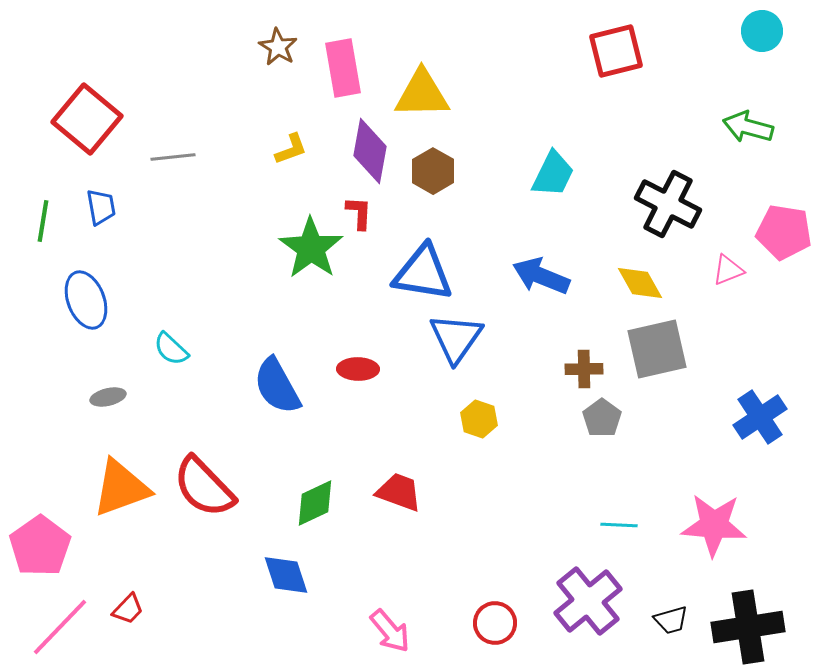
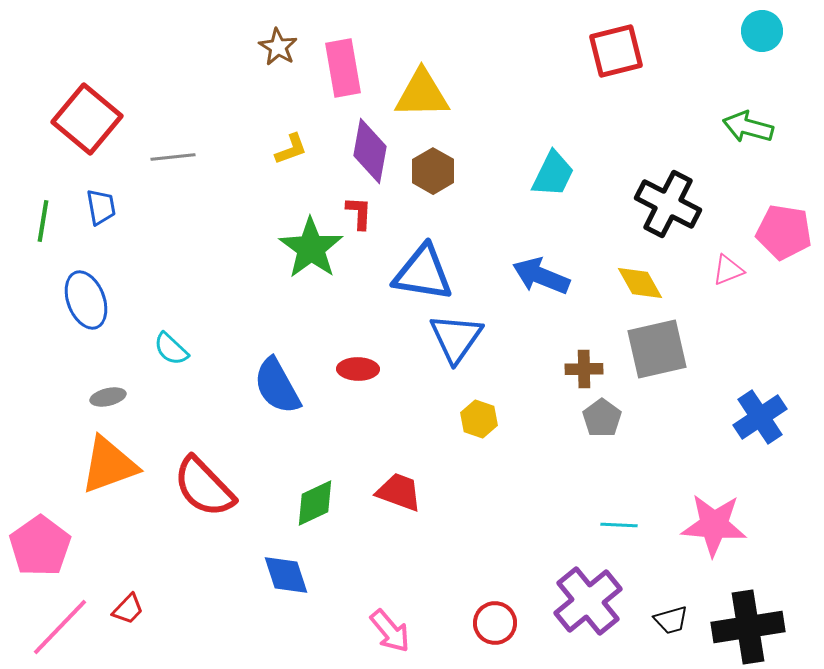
orange triangle at (121, 488): moved 12 px left, 23 px up
